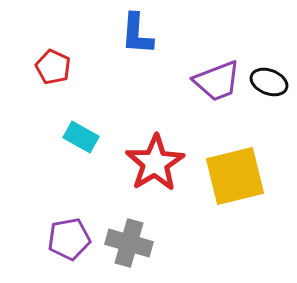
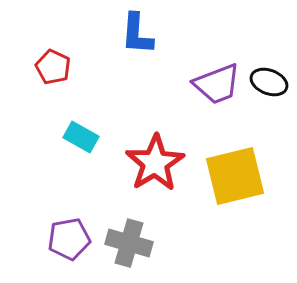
purple trapezoid: moved 3 px down
